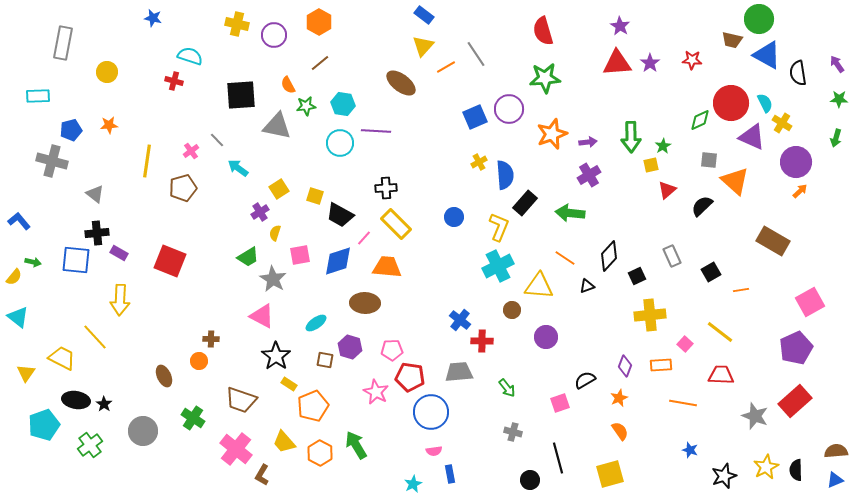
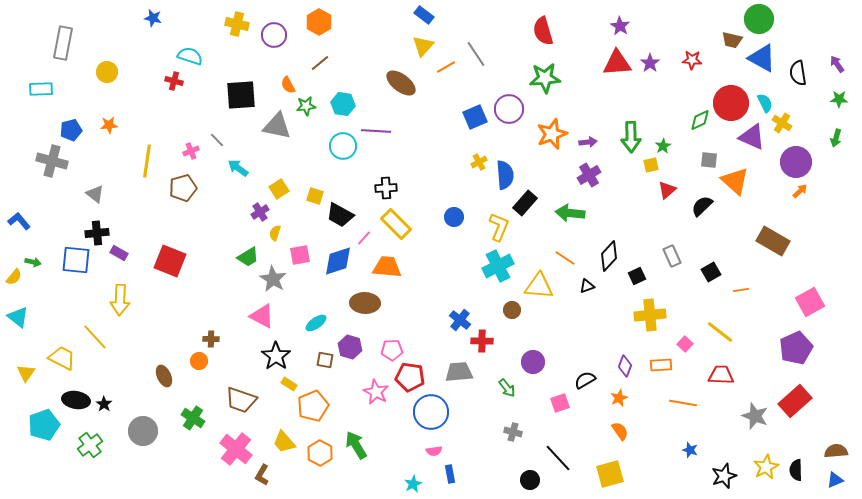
blue triangle at (767, 55): moved 5 px left, 3 px down
cyan rectangle at (38, 96): moved 3 px right, 7 px up
cyan circle at (340, 143): moved 3 px right, 3 px down
pink cross at (191, 151): rotated 14 degrees clockwise
purple circle at (546, 337): moved 13 px left, 25 px down
black line at (558, 458): rotated 28 degrees counterclockwise
